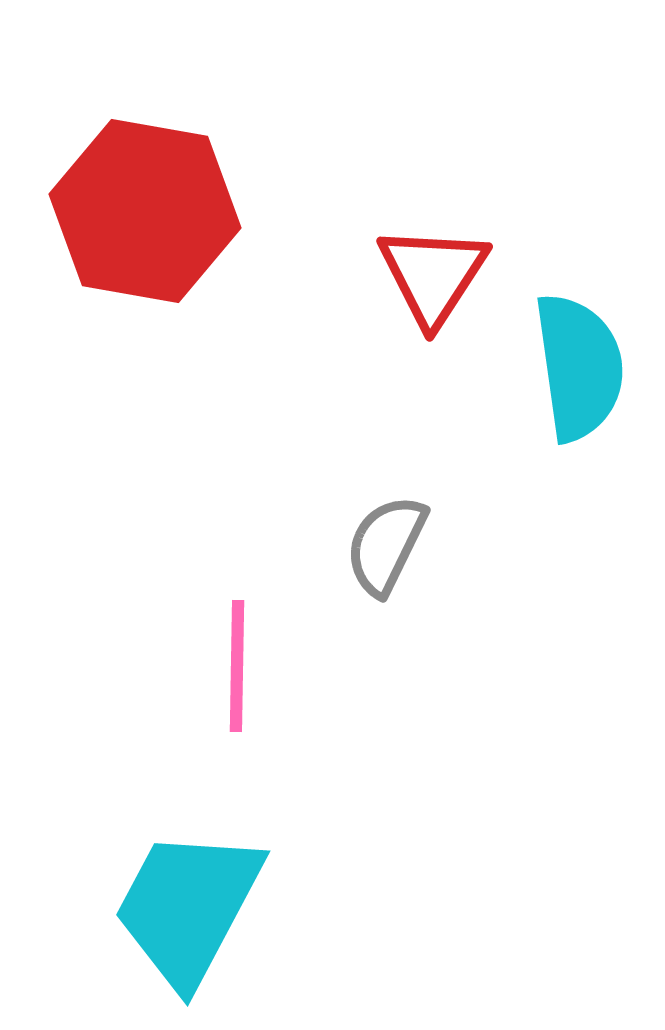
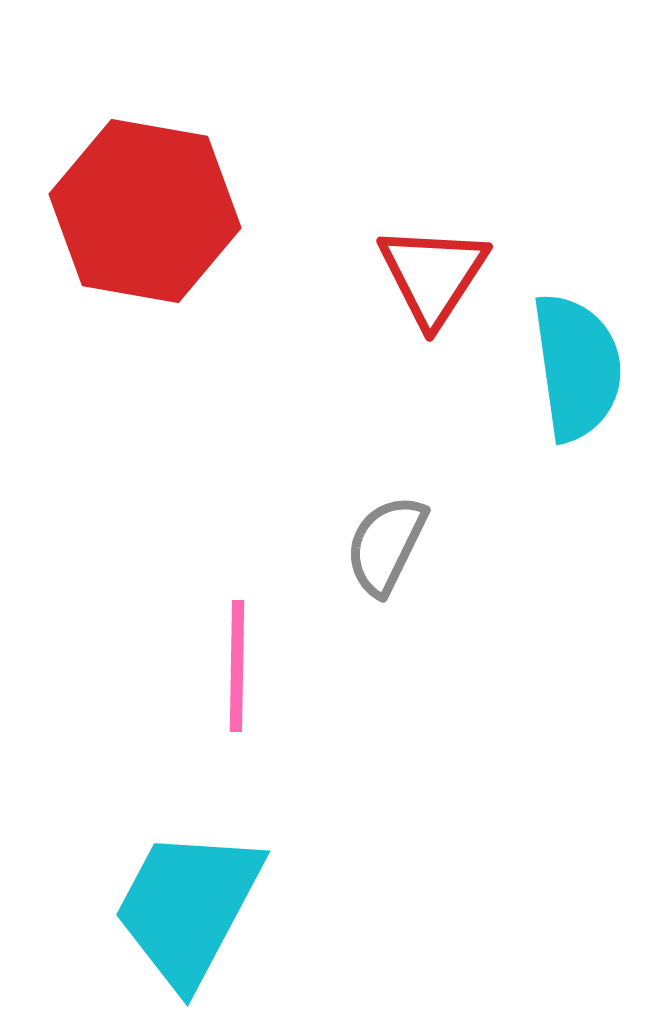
cyan semicircle: moved 2 px left
